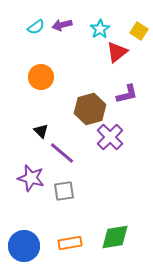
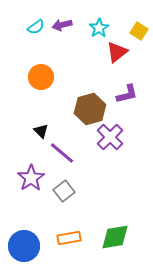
cyan star: moved 1 px left, 1 px up
purple star: rotated 24 degrees clockwise
gray square: rotated 30 degrees counterclockwise
orange rectangle: moved 1 px left, 5 px up
